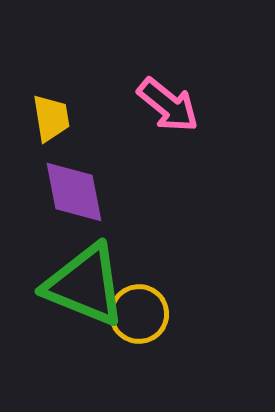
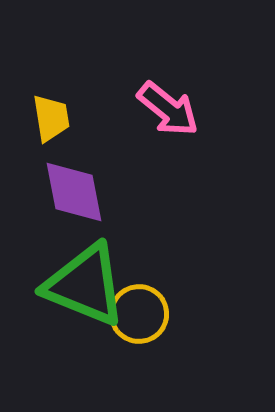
pink arrow: moved 4 px down
